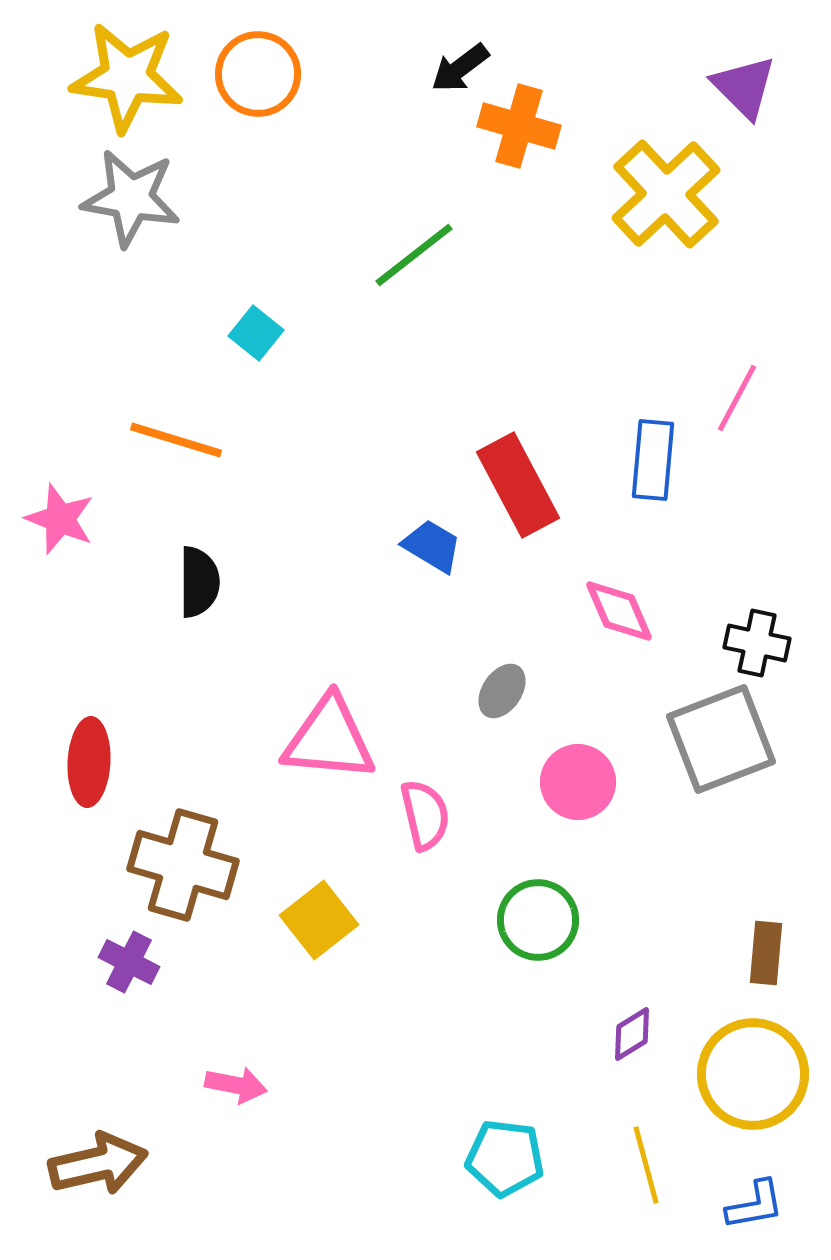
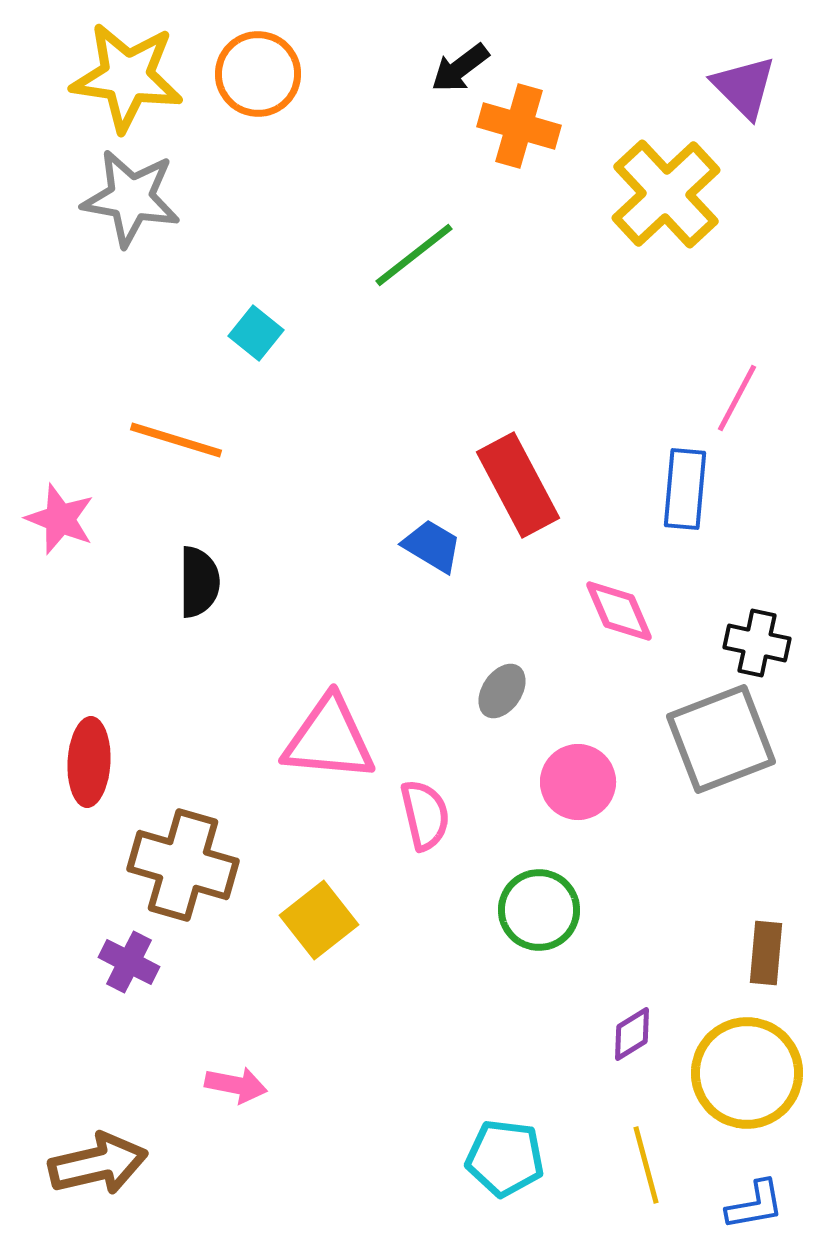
blue rectangle: moved 32 px right, 29 px down
green circle: moved 1 px right, 10 px up
yellow circle: moved 6 px left, 1 px up
